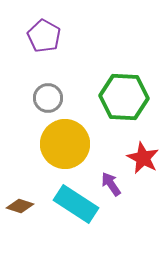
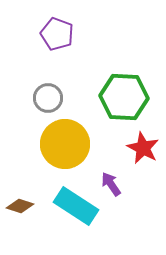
purple pentagon: moved 13 px right, 2 px up; rotated 8 degrees counterclockwise
red star: moved 10 px up
cyan rectangle: moved 2 px down
